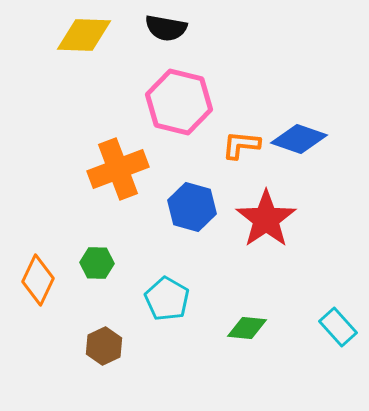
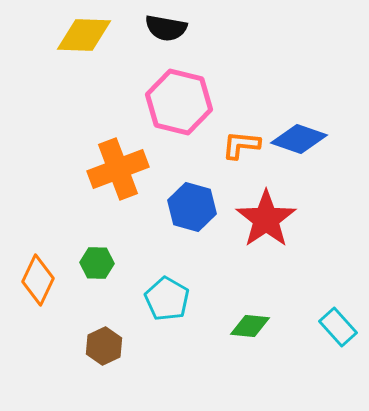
green diamond: moved 3 px right, 2 px up
